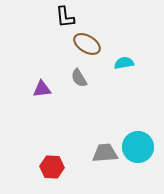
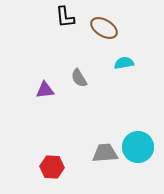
brown ellipse: moved 17 px right, 16 px up
purple triangle: moved 3 px right, 1 px down
